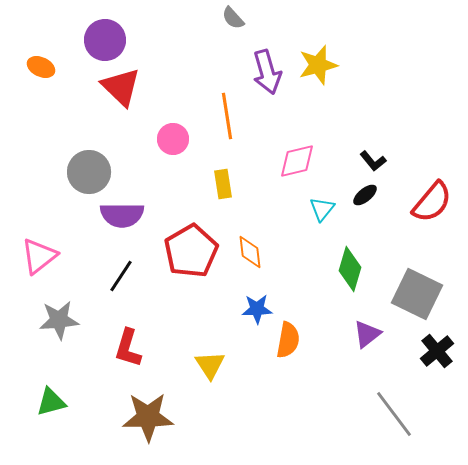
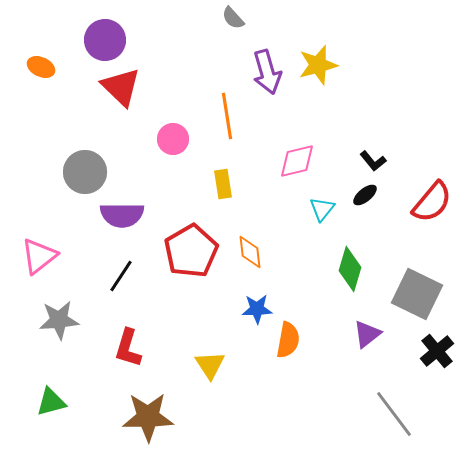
gray circle: moved 4 px left
